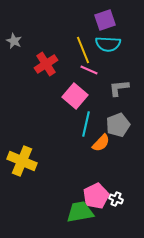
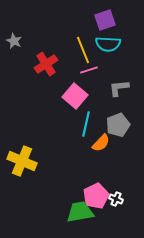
pink line: rotated 42 degrees counterclockwise
